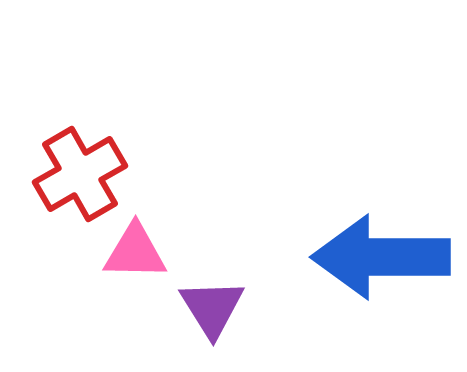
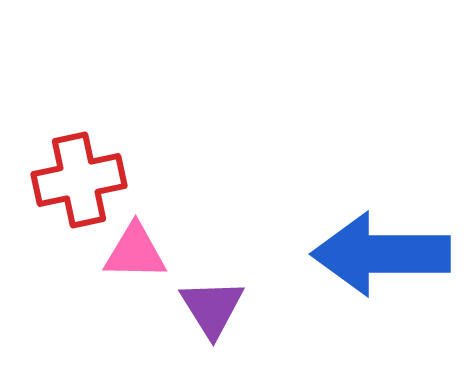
red cross: moved 1 px left, 6 px down; rotated 18 degrees clockwise
blue arrow: moved 3 px up
